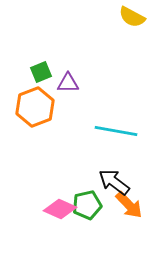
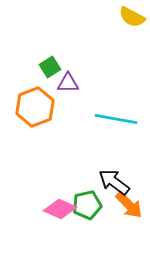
green square: moved 9 px right, 5 px up; rotated 10 degrees counterclockwise
cyan line: moved 12 px up
